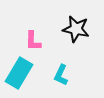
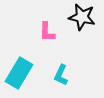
black star: moved 6 px right, 12 px up
pink L-shape: moved 14 px right, 9 px up
